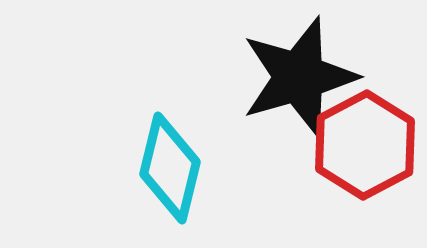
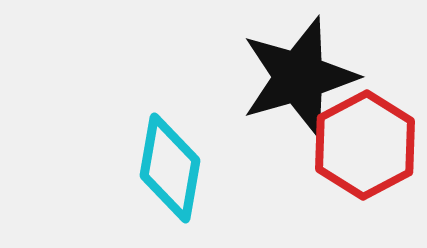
cyan diamond: rotated 4 degrees counterclockwise
